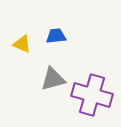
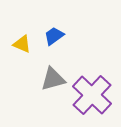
blue trapezoid: moved 2 px left; rotated 30 degrees counterclockwise
purple cross: rotated 27 degrees clockwise
